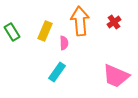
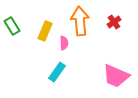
green rectangle: moved 6 px up
